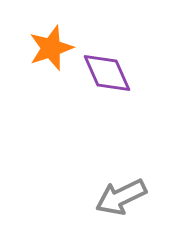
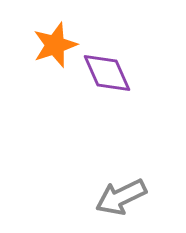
orange star: moved 4 px right, 3 px up
